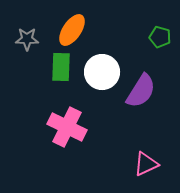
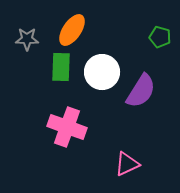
pink cross: rotated 6 degrees counterclockwise
pink triangle: moved 19 px left
